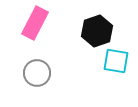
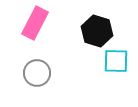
black hexagon: rotated 24 degrees counterclockwise
cyan square: rotated 8 degrees counterclockwise
